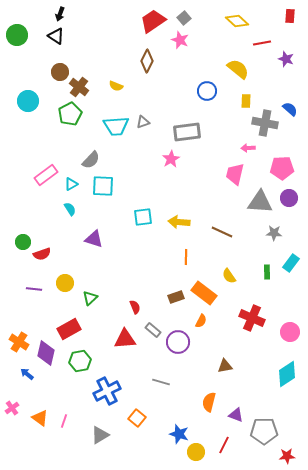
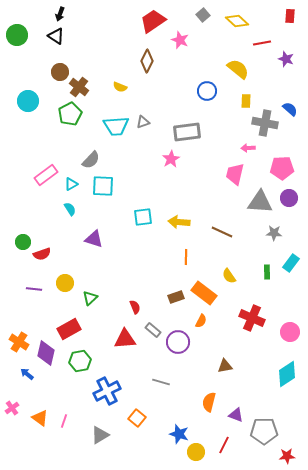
gray square at (184, 18): moved 19 px right, 3 px up
yellow semicircle at (116, 86): moved 4 px right, 1 px down
